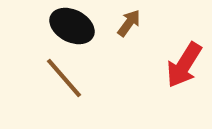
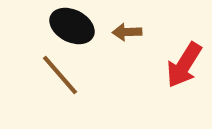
brown arrow: moved 2 px left, 9 px down; rotated 128 degrees counterclockwise
brown line: moved 4 px left, 3 px up
